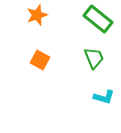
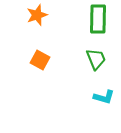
green rectangle: rotated 52 degrees clockwise
green trapezoid: moved 2 px right, 1 px down
